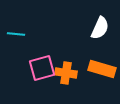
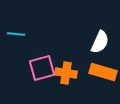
white semicircle: moved 14 px down
orange rectangle: moved 1 px right, 3 px down
